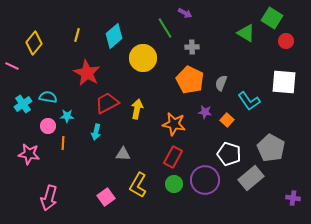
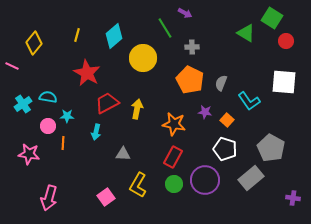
white pentagon: moved 4 px left, 5 px up
